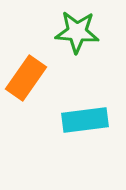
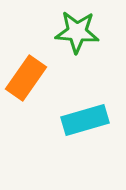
cyan rectangle: rotated 9 degrees counterclockwise
